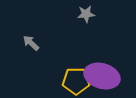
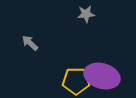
gray arrow: moved 1 px left
